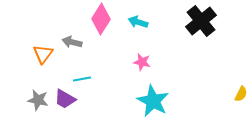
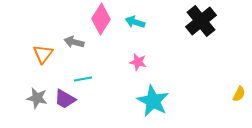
cyan arrow: moved 3 px left
gray arrow: moved 2 px right
pink star: moved 4 px left
cyan line: moved 1 px right
yellow semicircle: moved 2 px left
gray star: moved 1 px left, 2 px up
